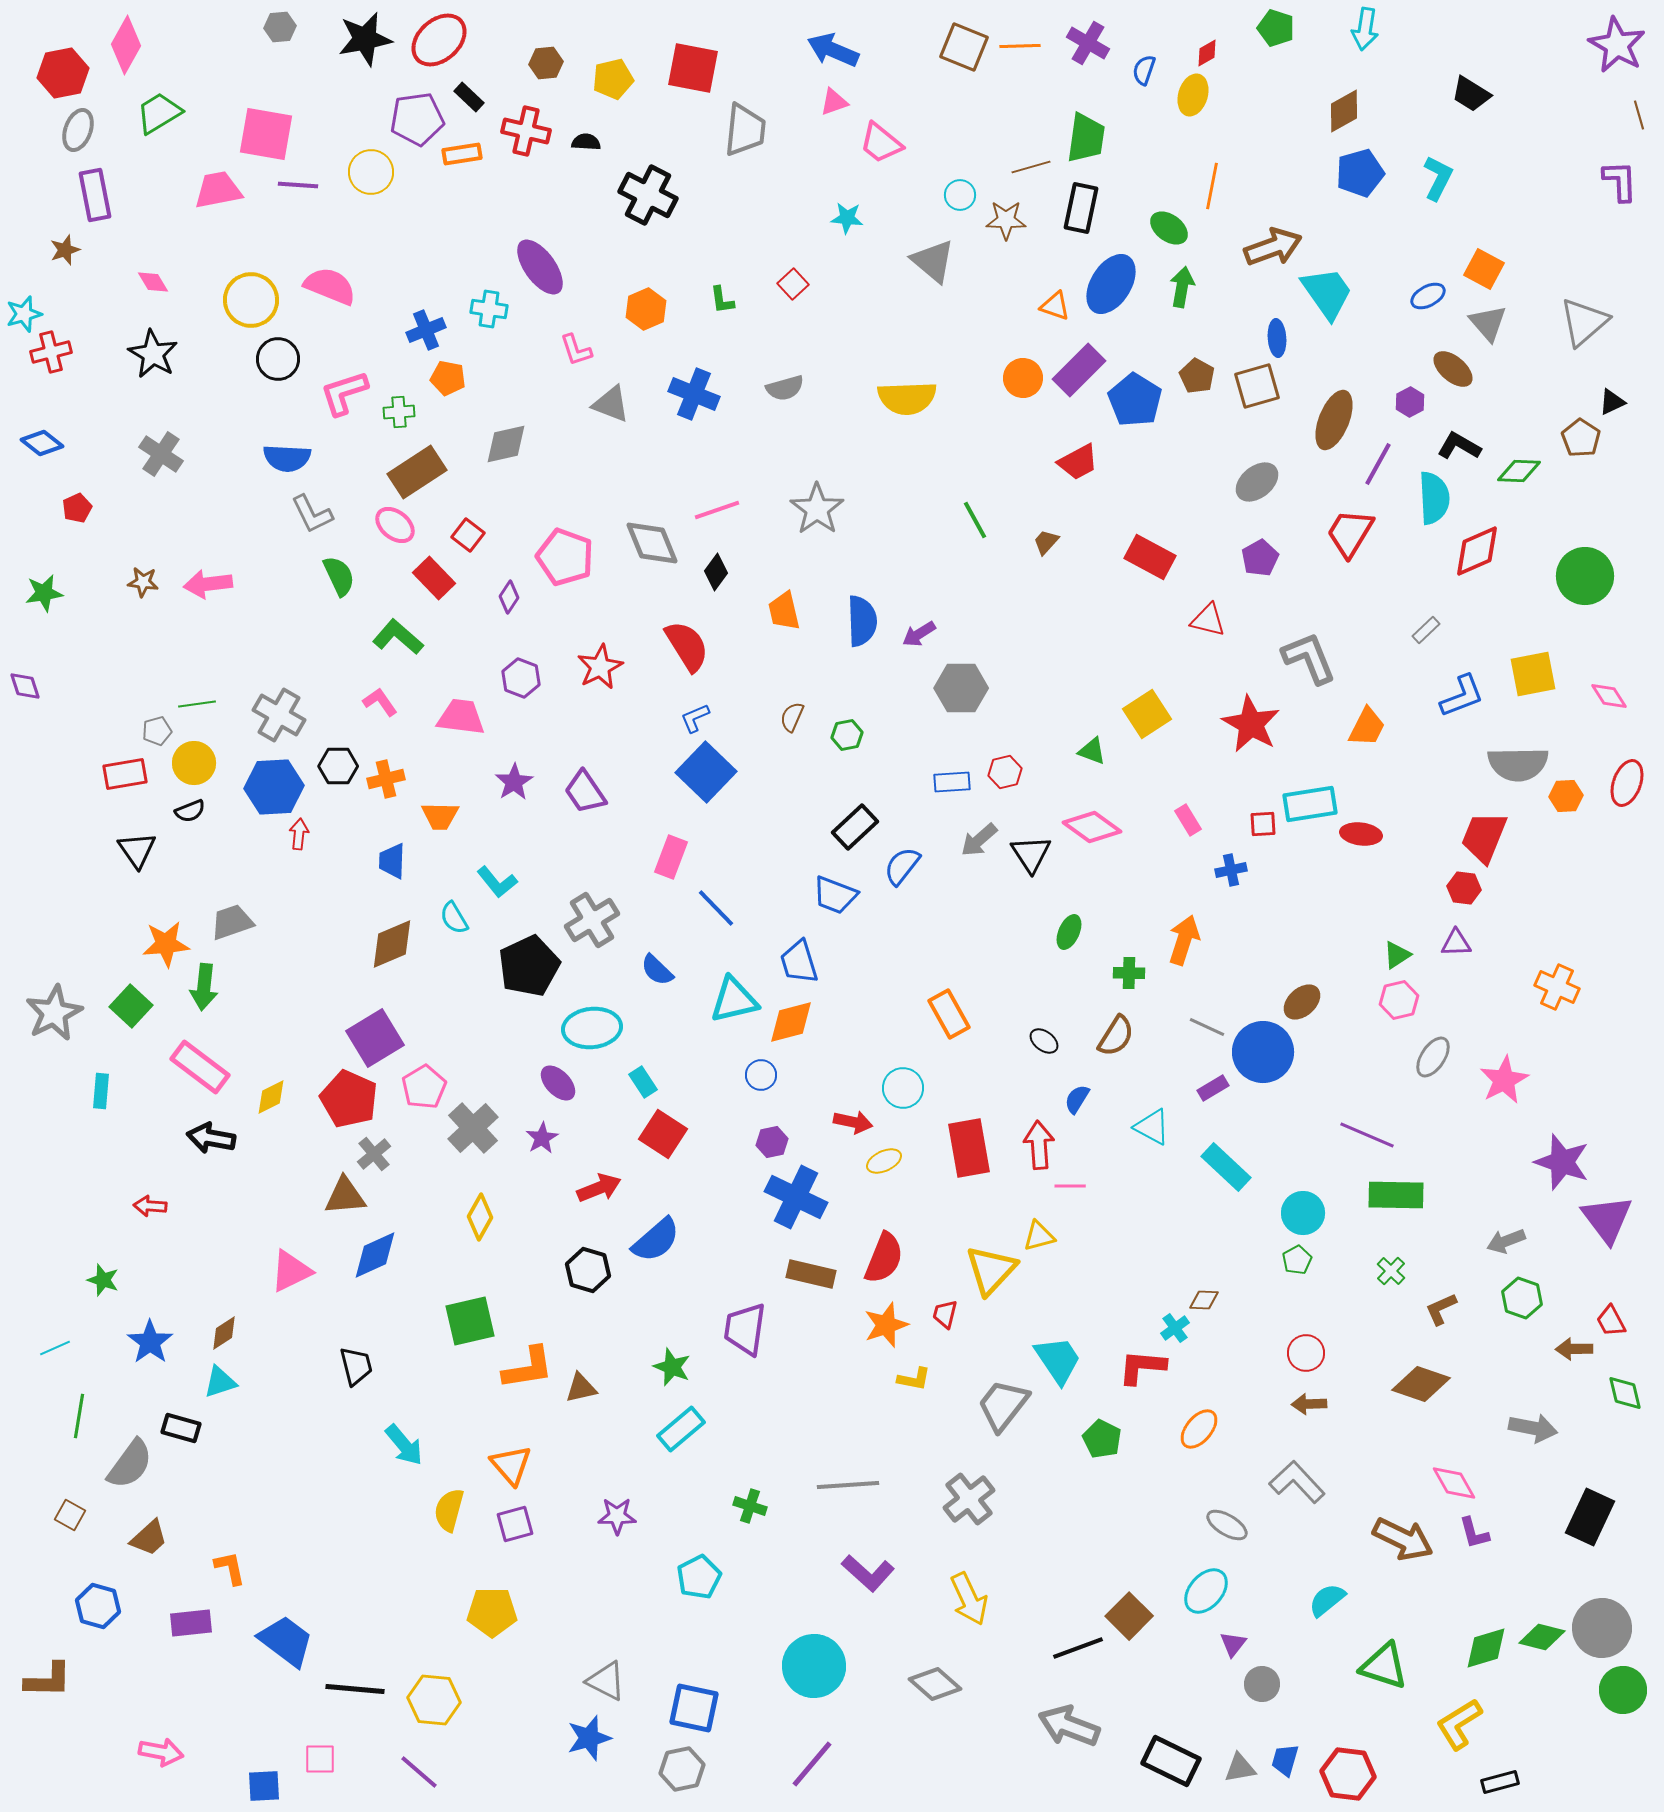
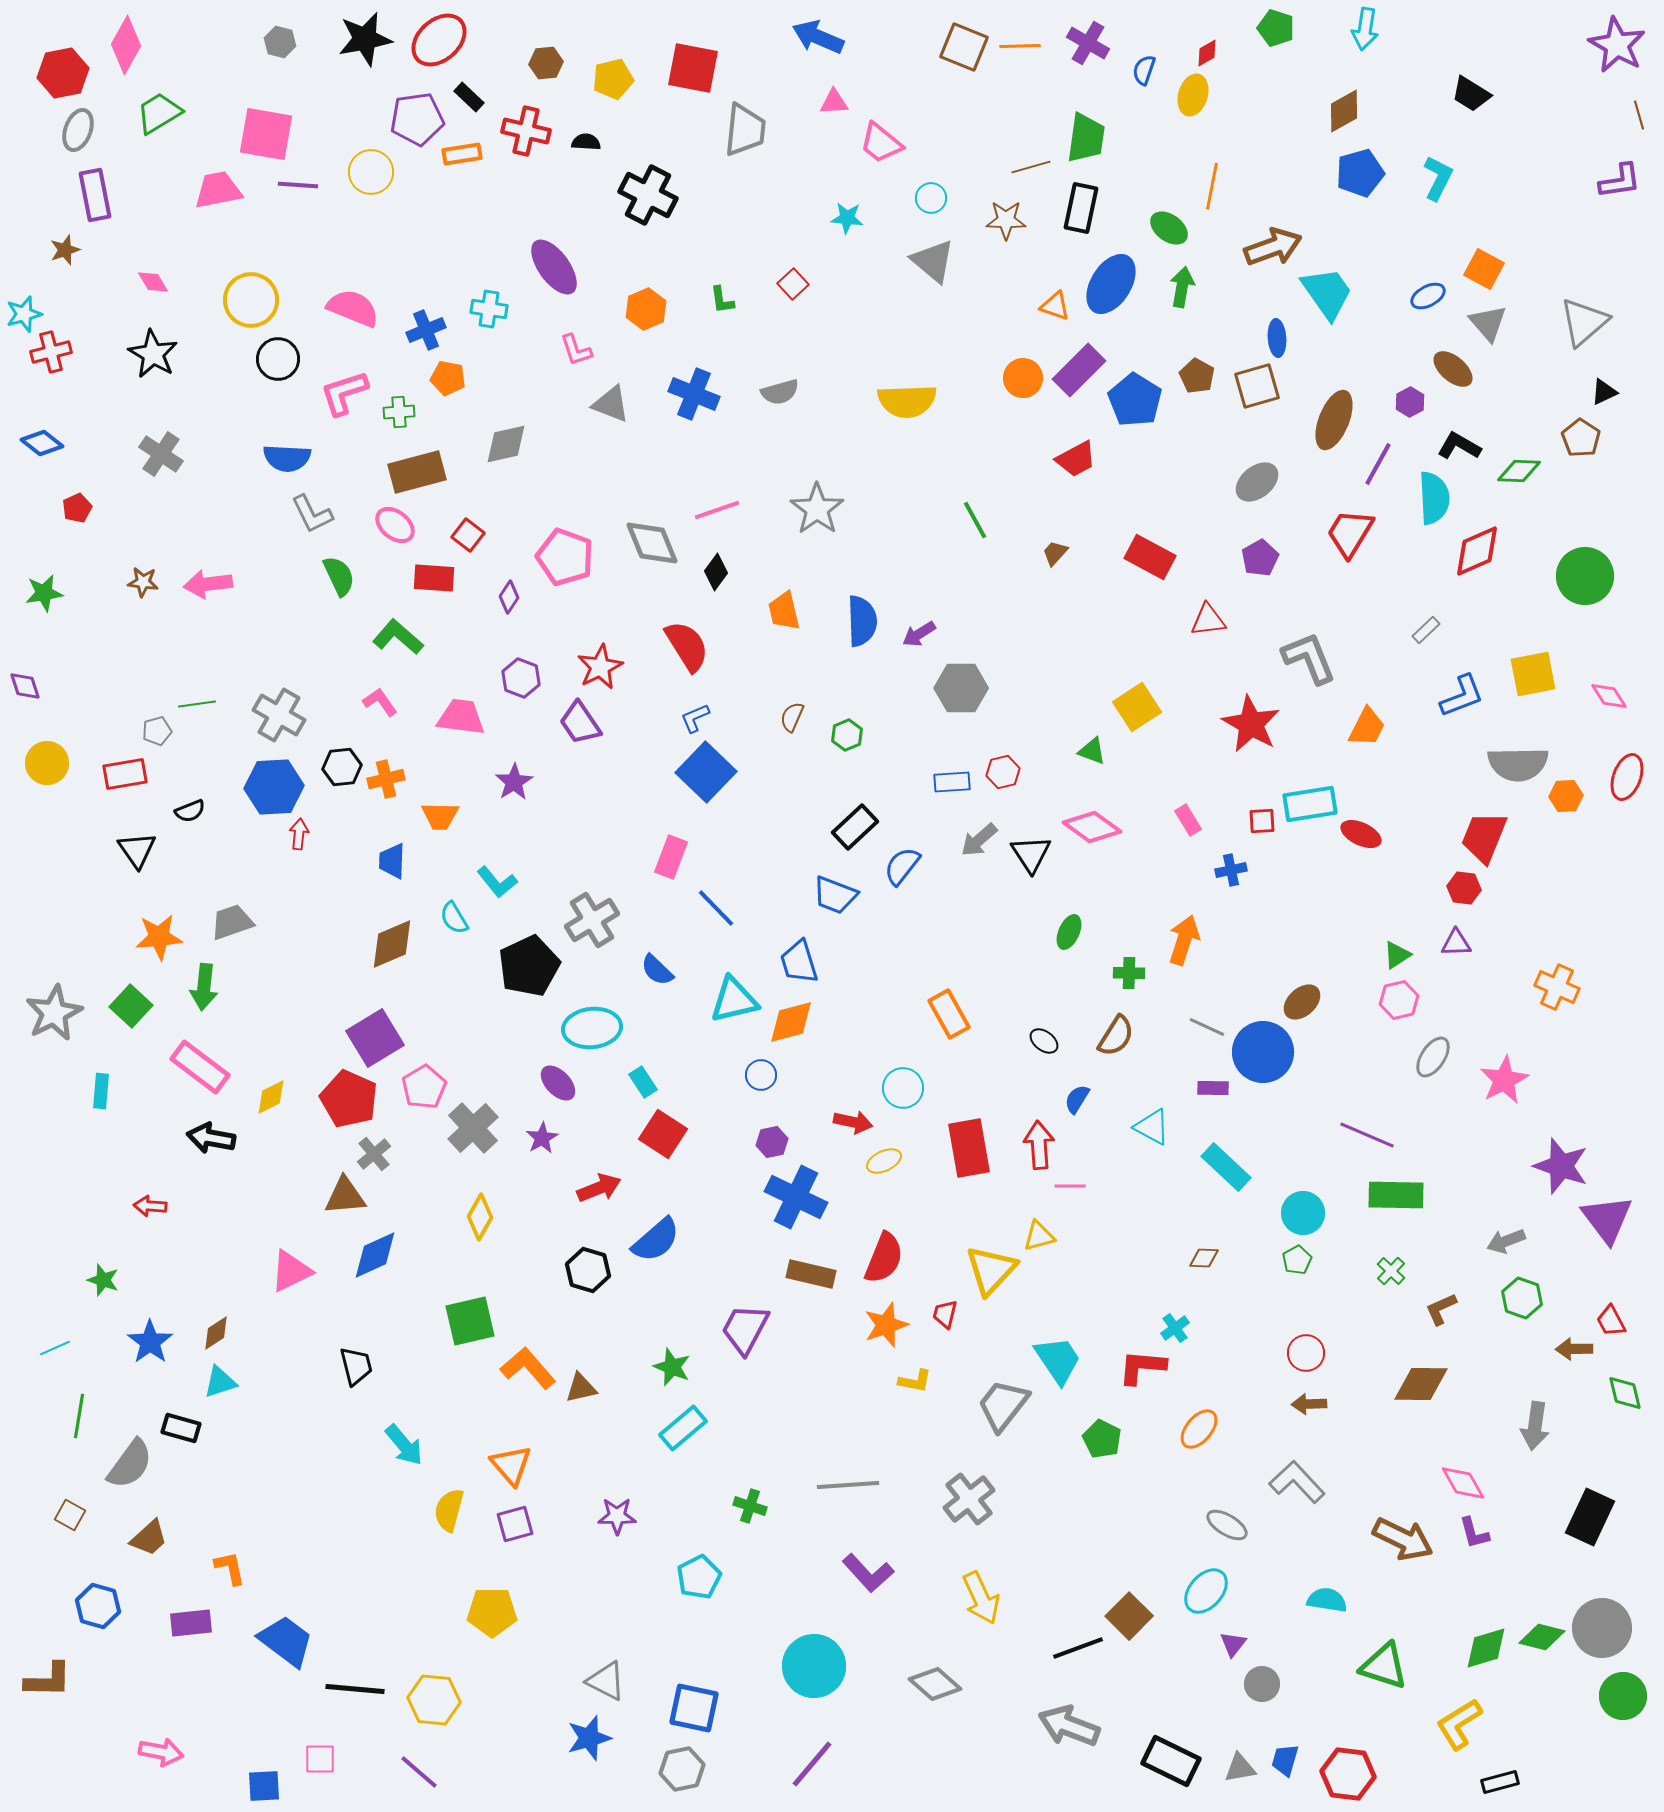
gray hexagon at (280, 27): moved 15 px down; rotated 20 degrees clockwise
blue arrow at (833, 50): moved 15 px left, 13 px up
pink triangle at (834, 102): rotated 16 degrees clockwise
purple L-shape at (1620, 181): rotated 84 degrees clockwise
cyan circle at (960, 195): moved 29 px left, 3 px down
purple ellipse at (540, 267): moved 14 px right
pink semicircle at (330, 286): moved 23 px right, 22 px down
gray semicircle at (785, 388): moved 5 px left, 4 px down
yellow semicircle at (907, 398): moved 3 px down
black triangle at (1612, 402): moved 8 px left, 10 px up
red trapezoid at (1078, 462): moved 2 px left, 3 px up
brown rectangle at (417, 472): rotated 18 degrees clockwise
brown trapezoid at (1046, 542): moved 9 px right, 11 px down
red rectangle at (434, 578): rotated 42 degrees counterclockwise
red triangle at (1208, 620): rotated 21 degrees counterclockwise
yellow square at (1147, 714): moved 10 px left, 7 px up
green hexagon at (847, 735): rotated 12 degrees counterclockwise
yellow circle at (194, 763): moved 147 px left
black hexagon at (338, 766): moved 4 px right, 1 px down; rotated 6 degrees counterclockwise
red hexagon at (1005, 772): moved 2 px left
red ellipse at (1627, 783): moved 6 px up
purple trapezoid at (585, 792): moved 5 px left, 69 px up
red square at (1263, 824): moved 1 px left, 3 px up
red ellipse at (1361, 834): rotated 18 degrees clockwise
orange star at (166, 944): moved 7 px left, 7 px up
purple rectangle at (1213, 1088): rotated 32 degrees clockwise
purple star at (1562, 1162): moved 1 px left, 4 px down
brown diamond at (1204, 1300): moved 42 px up
purple trapezoid at (745, 1329): rotated 20 degrees clockwise
brown diamond at (224, 1333): moved 8 px left
orange L-shape at (528, 1368): rotated 122 degrees counterclockwise
yellow L-shape at (914, 1379): moved 1 px right, 2 px down
brown diamond at (1421, 1384): rotated 18 degrees counterclockwise
gray arrow at (1533, 1428): moved 2 px right, 2 px up; rotated 87 degrees clockwise
cyan rectangle at (681, 1429): moved 2 px right, 1 px up
pink diamond at (1454, 1483): moved 9 px right
purple L-shape at (868, 1573): rotated 6 degrees clockwise
yellow arrow at (969, 1599): moved 12 px right, 1 px up
cyan semicircle at (1327, 1600): rotated 48 degrees clockwise
green circle at (1623, 1690): moved 6 px down
